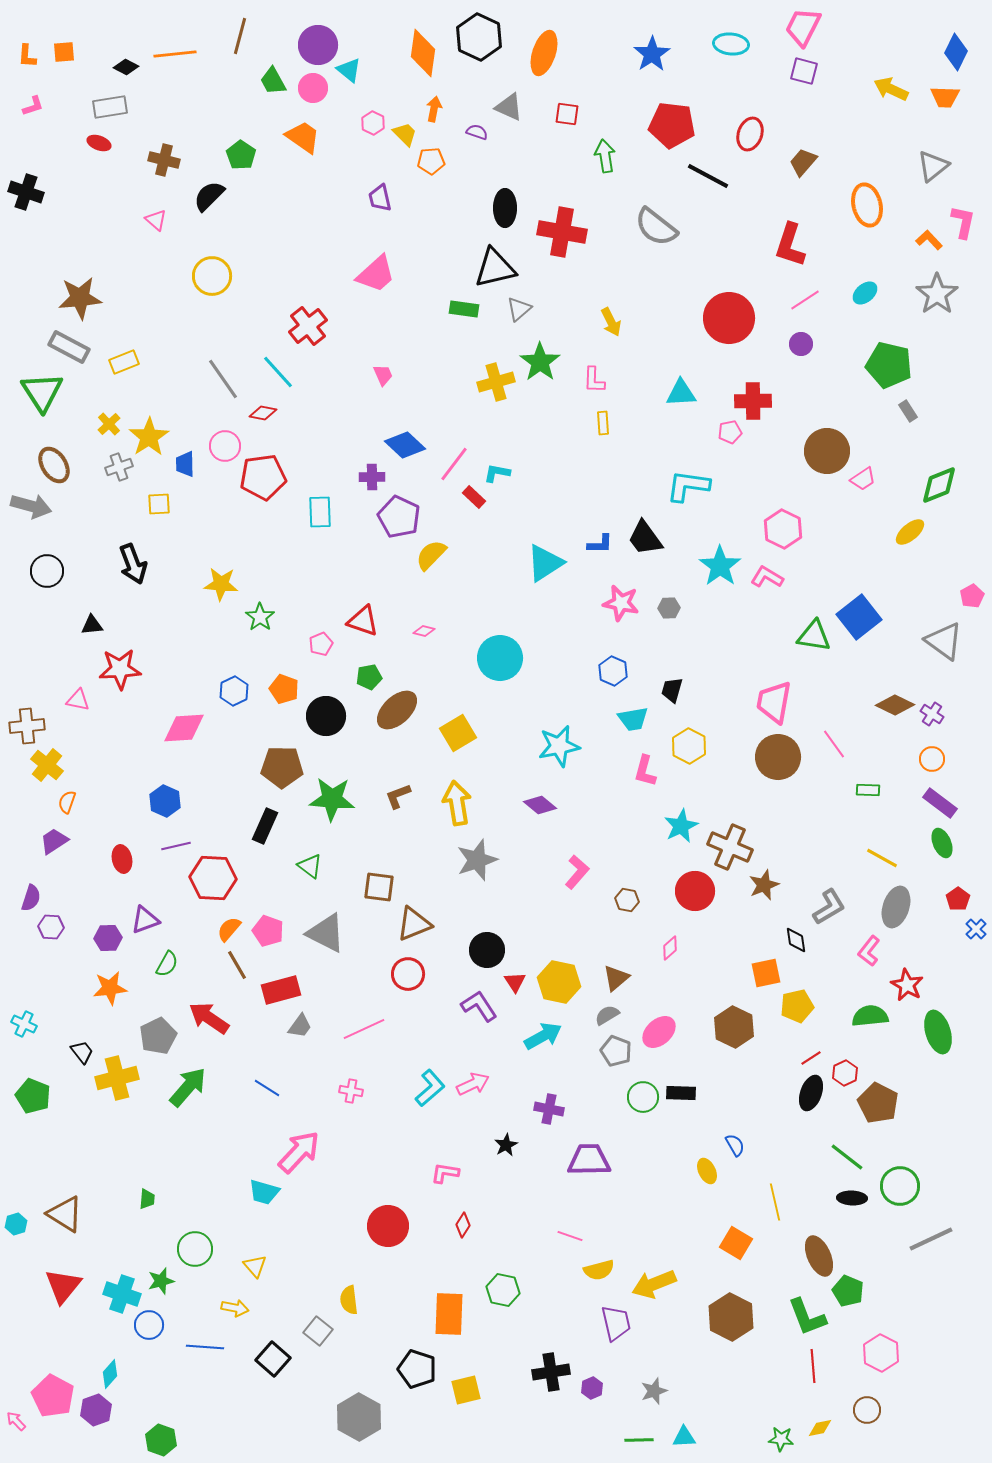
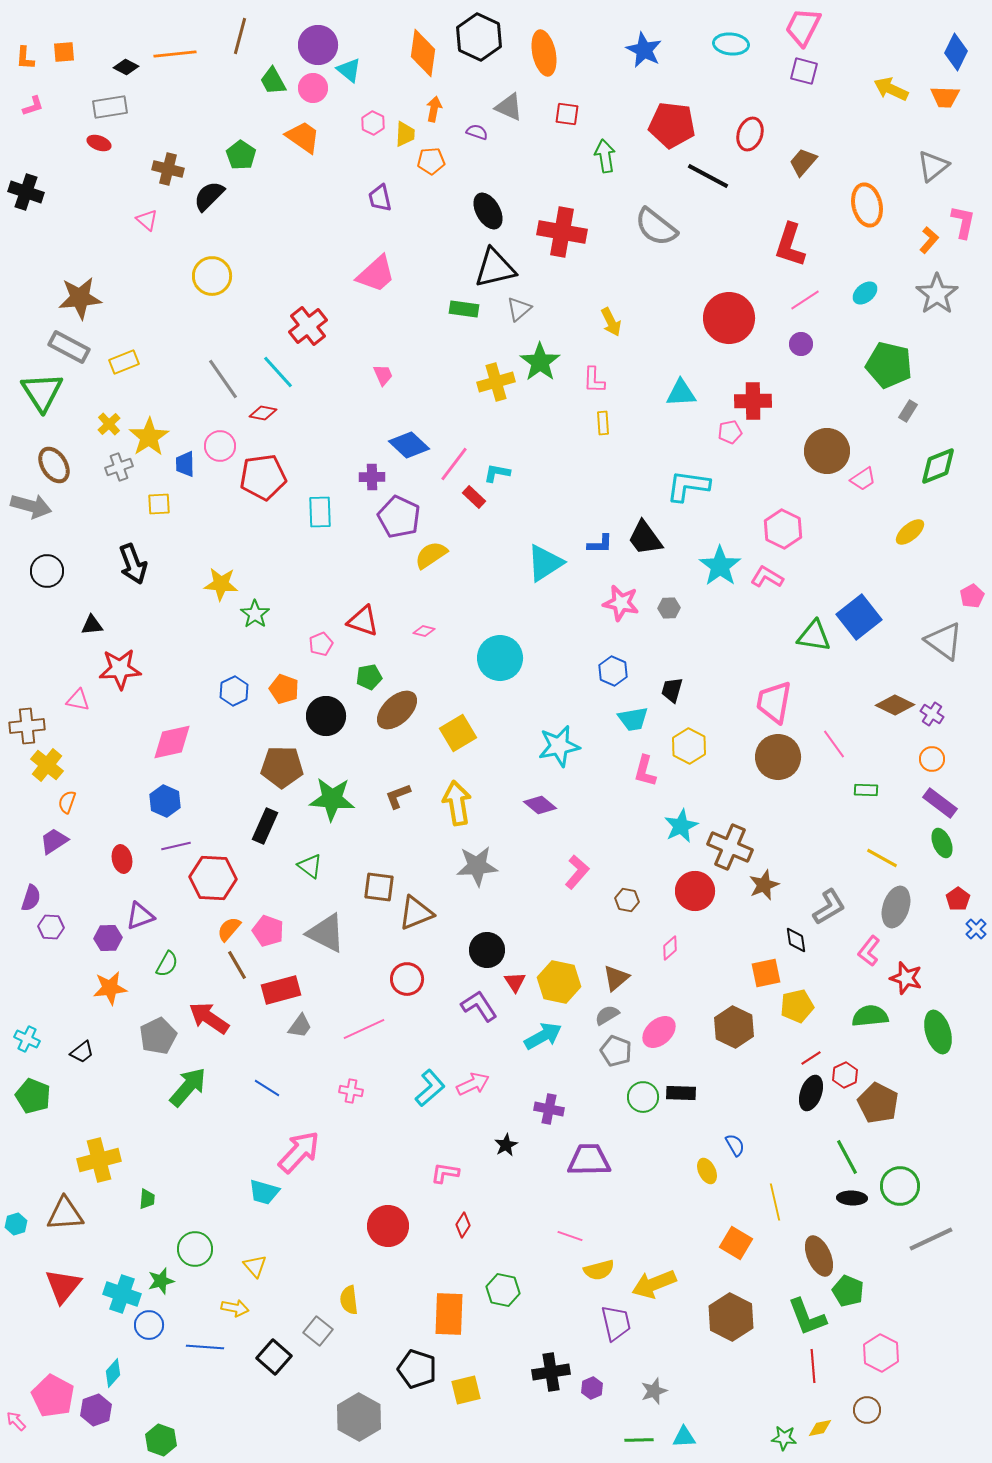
orange ellipse at (544, 53): rotated 30 degrees counterclockwise
blue star at (652, 54): moved 8 px left, 4 px up; rotated 12 degrees counterclockwise
orange L-shape at (27, 56): moved 2 px left, 2 px down
yellow trapezoid at (405, 134): rotated 48 degrees clockwise
brown cross at (164, 160): moved 4 px right, 9 px down
black ellipse at (505, 208): moved 17 px left, 3 px down; rotated 30 degrees counterclockwise
pink triangle at (156, 220): moved 9 px left
orange L-shape at (929, 240): rotated 84 degrees clockwise
gray rectangle at (908, 411): rotated 65 degrees clockwise
blue diamond at (405, 445): moved 4 px right
pink circle at (225, 446): moved 5 px left
green diamond at (939, 485): moved 1 px left, 19 px up
yellow semicircle at (431, 555): rotated 12 degrees clockwise
green star at (260, 617): moved 5 px left, 3 px up
pink diamond at (184, 728): moved 12 px left, 14 px down; rotated 9 degrees counterclockwise
green rectangle at (868, 790): moved 2 px left
gray star at (477, 860): moved 6 px down; rotated 15 degrees clockwise
purple triangle at (145, 920): moved 5 px left, 4 px up
brown triangle at (414, 924): moved 2 px right, 11 px up
red circle at (408, 974): moved 1 px left, 5 px down
red star at (907, 985): moved 1 px left, 7 px up; rotated 12 degrees counterclockwise
cyan cross at (24, 1024): moved 3 px right, 15 px down
black trapezoid at (82, 1052): rotated 90 degrees clockwise
red hexagon at (845, 1073): moved 2 px down
yellow cross at (117, 1078): moved 18 px left, 82 px down
green line at (847, 1157): rotated 24 degrees clockwise
brown triangle at (65, 1214): rotated 36 degrees counterclockwise
black square at (273, 1359): moved 1 px right, 2 px up
cyan diamond at (110, 1374): moved 3 px right, 1 px up
green star at (781, 1439): moved 3 px right, 1 px up
